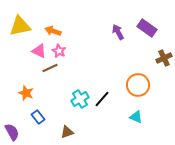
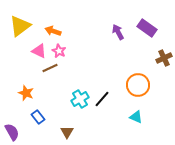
yellow triangle: rotated 25 degrees counterclockwise
brown triangle: rotated 40 degrees counterclockwise
